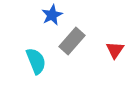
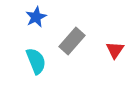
blue star: moved 16 px left, 2 px down
